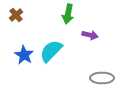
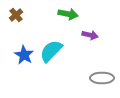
green arrow: rotated 90 degrees counterclockwise
